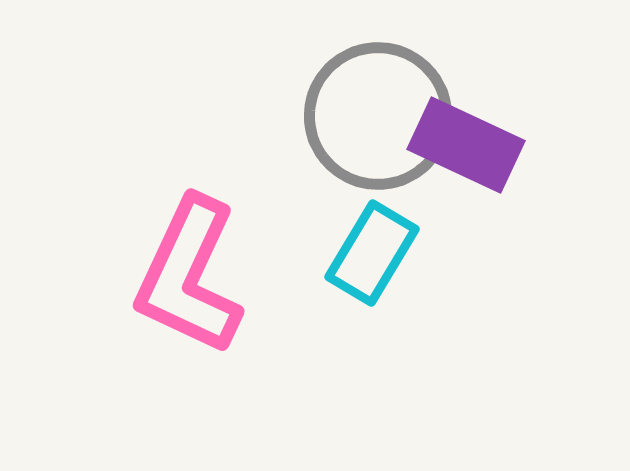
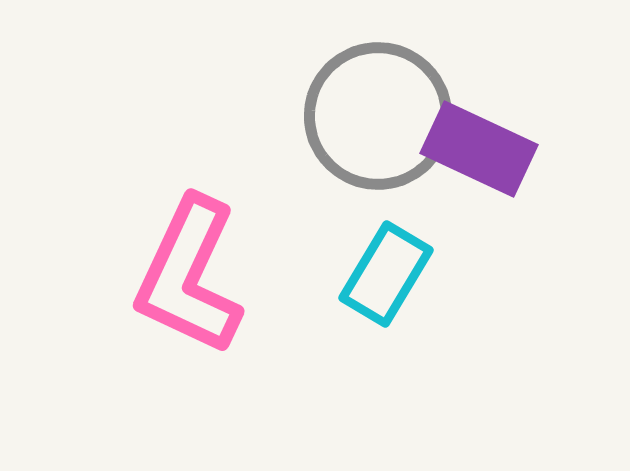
purple rectangle: moved 13 px right, 4 px down
cyan rectangle: moved 14 px right, 21 px down
